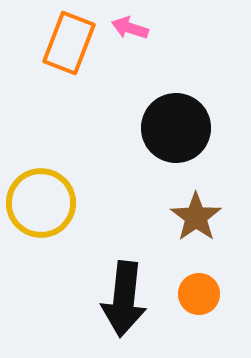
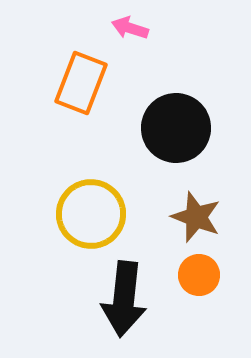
orange rectangle: moved 12 px right, 40 px down
yellow circle: moved 50 px right, 11 px down
brown star: rotated 15 degrees counterclockwise
orange circle: moved 19 px up
